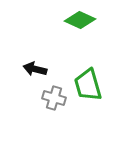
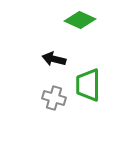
black arrow: moved 19 px right, 10 px up
green trapezoid: rotated 16 degrees clockwise
